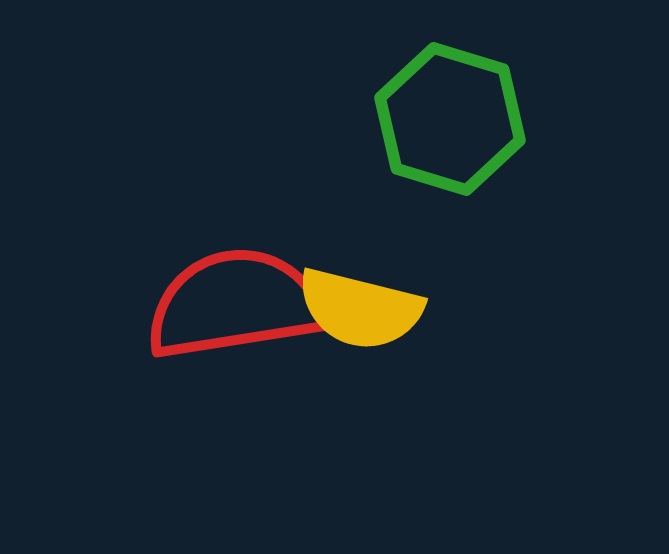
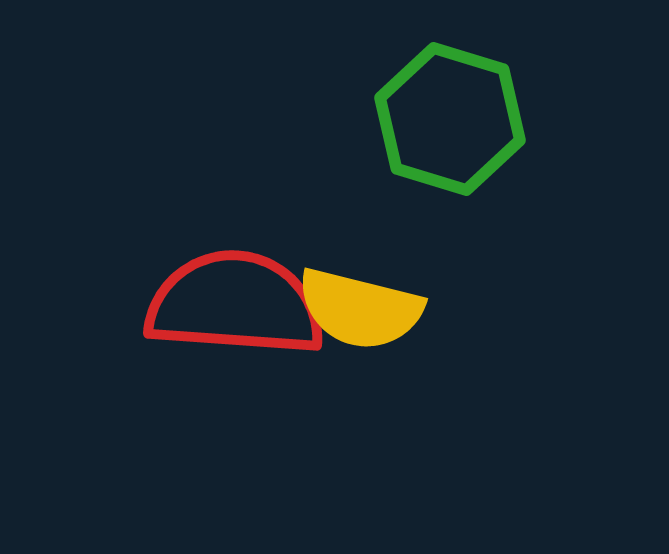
red semicircle: rotated 13 degrees clockwise
